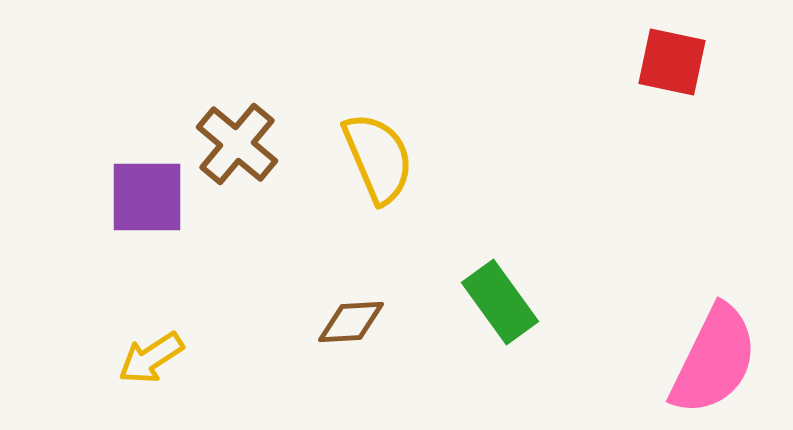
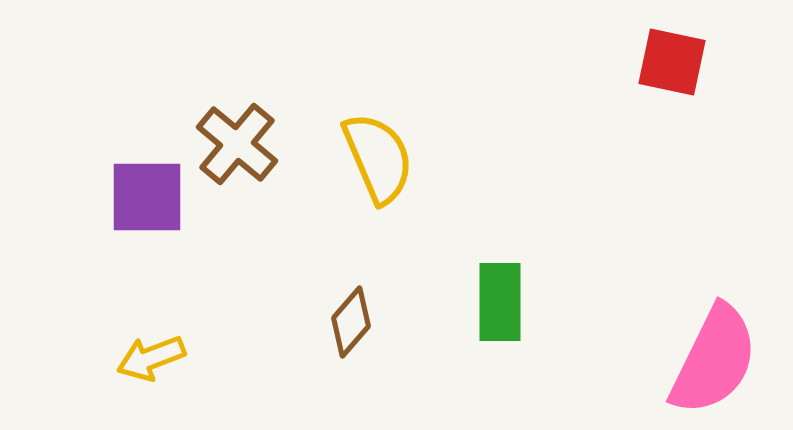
green rectangle: rotated 36 degrees clockwise
brown diamond: rotated 46 degrees counterclockwise
yellow arrow: rotated 12 degrees clockwise
